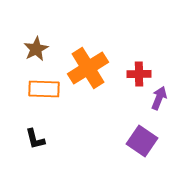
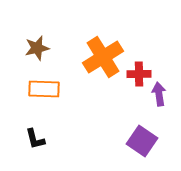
brown star: moved 1 px right, 1 px up; rotated 15 degrees clockwise
orange cross: moved 15 px right, 11 px up
purple arrow: moved 4 px up; rotated 30 degrees counterclockwise
